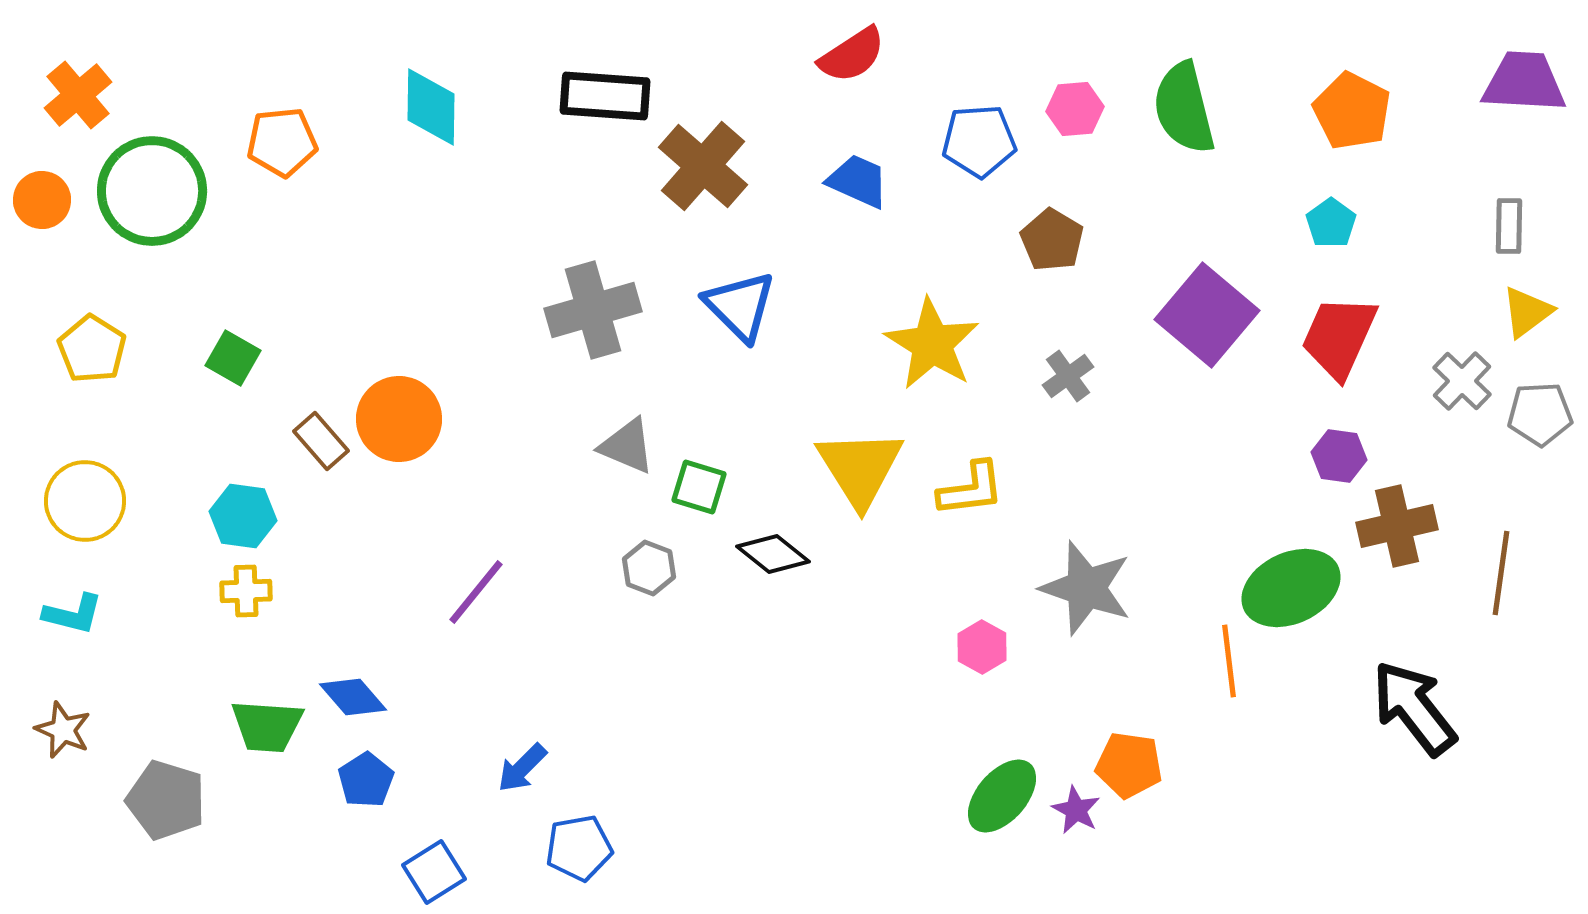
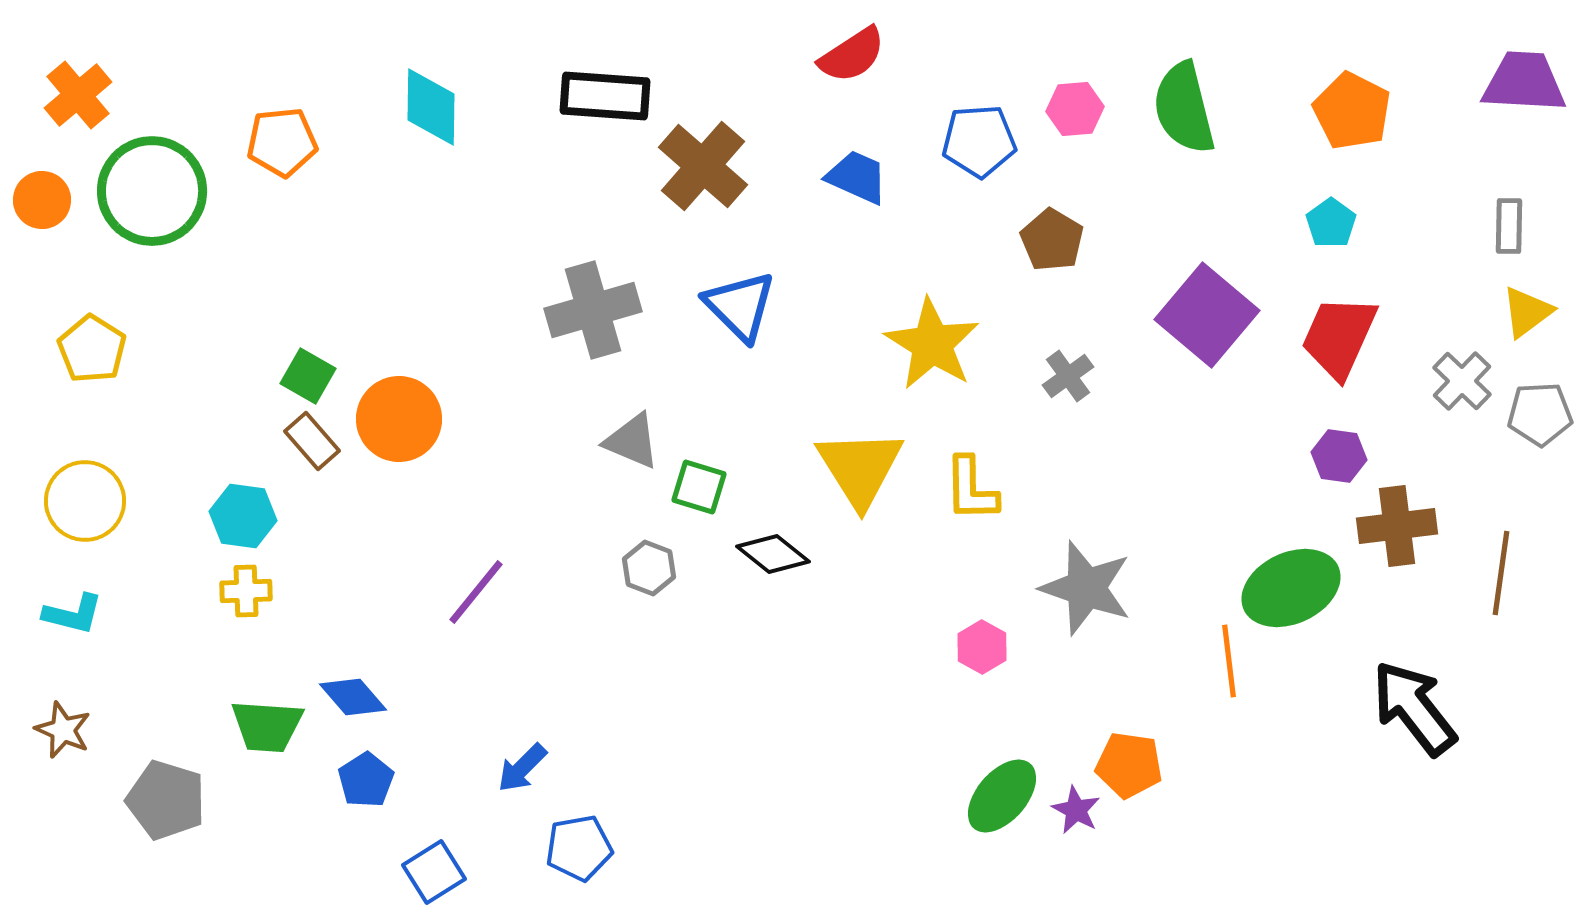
blue trapezoid at (858, 181): moved 1 px left, 4 px up
green square at (233, 358): moved 75 px right, 18 px down
brown rectangle at (321, 441): moved 9 px left
gray triangle at (627, 446): moved 5 px right, 5 px up
yellow L-shape at (971, 489): rotated 96 degrees clockwise
brown cross at (1397, 526): rotated 6 degrees clockwise
